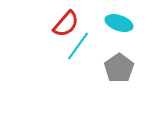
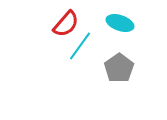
cyan ellipse: moved 1 px right
cyan line: moved 2 px right
